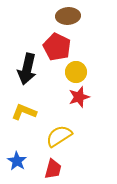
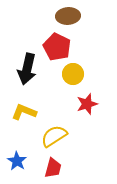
yellow circle: moved 3 px left, 2 px down
red star: moved 8 px right, 7 px down
yellow semicircle: moved 5 px left
red trapezoid: moved 1 px up
